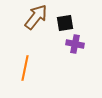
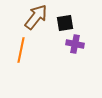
orange line: moved 4 px left, 18 px up
